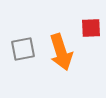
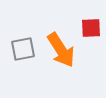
orange arrow: moved 2 px up; rotated 15 degrees counterclockwise
